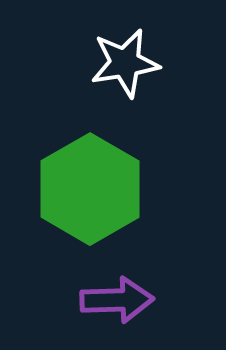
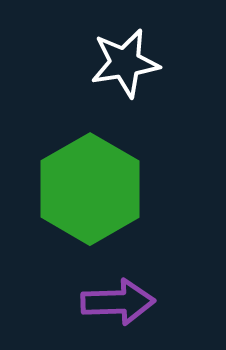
purple arrow: moved 1 px right, 2 px down
